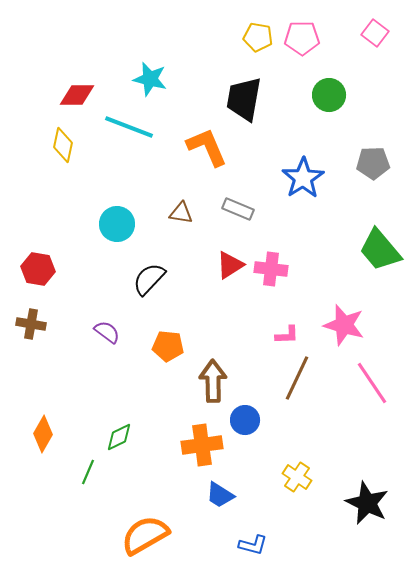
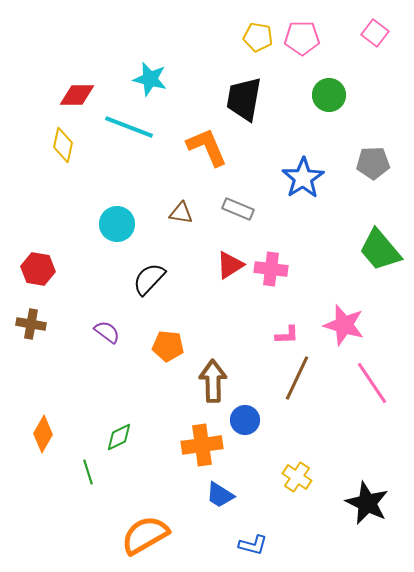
green line: rotated 40 degrees counterclockwise
